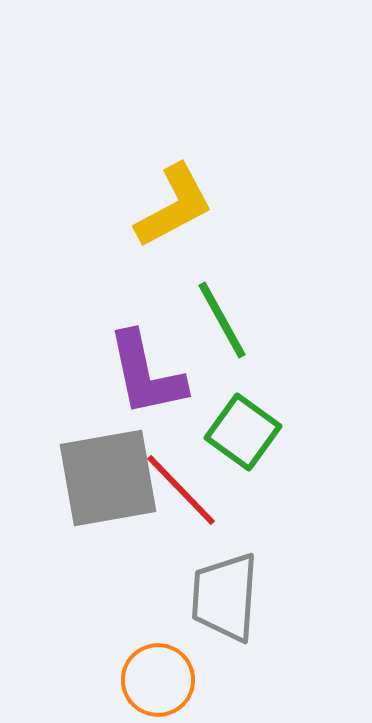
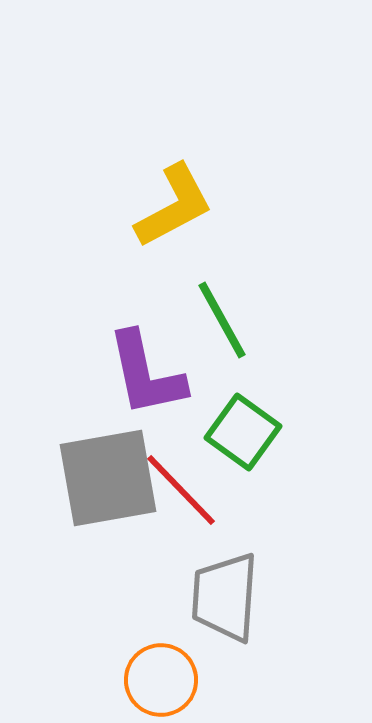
orange circle: moved 3 px right
